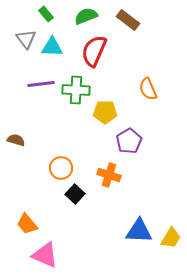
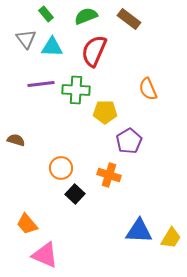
brown rectangle: moved 1 px right, 1 px up
